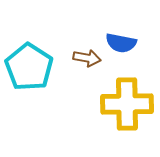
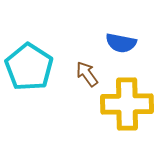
brown arrow: moved 16 px down; rotated 136 degrees counterclockwise
